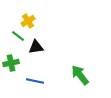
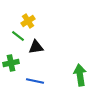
green arrow: rotated 30 degrees clockwise
